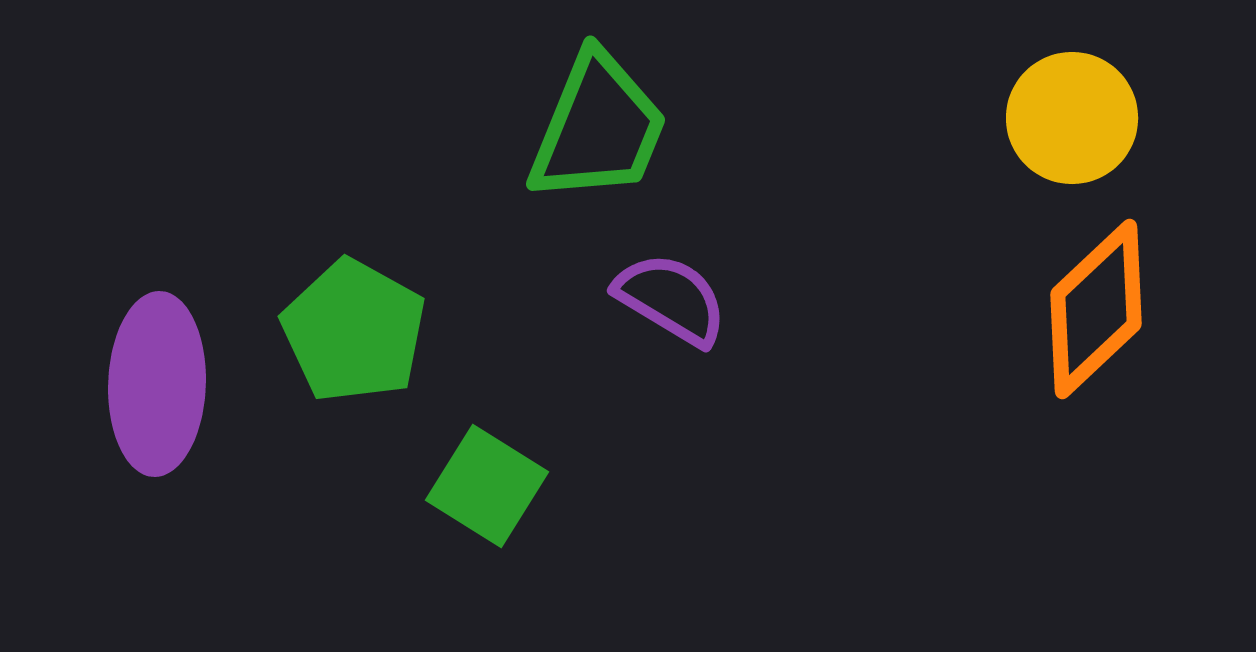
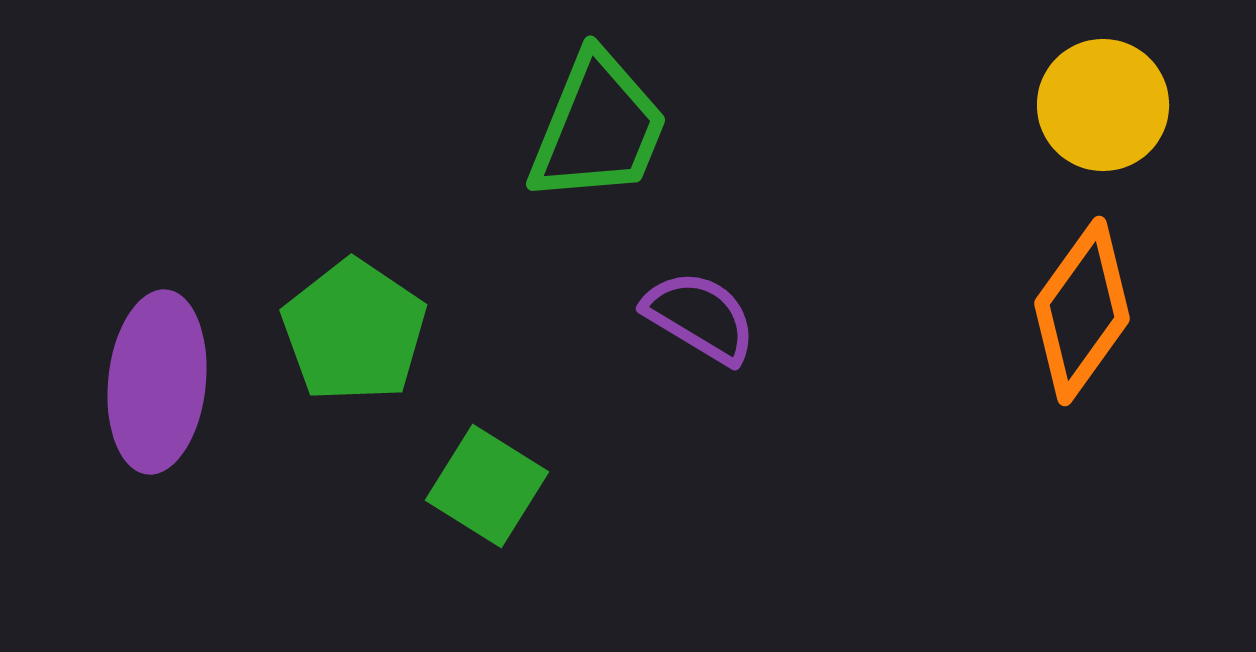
yellow circle: moved 31 px right, 13 px up
purple semicircle: moved 29 px right, 18 px down
orange diamond: moved 14 px left, 2 px down; rotated 11 degrees counterclockwise
green pentagon: rotated 5 degrees clockwise
purple ellipse: moved 2 px up; rotated 4 degrees clockwise
